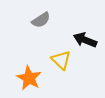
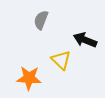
gray semicircle: rotated 144 degrees clockwise
orange star: rotated 25 degrees counterclockwise
